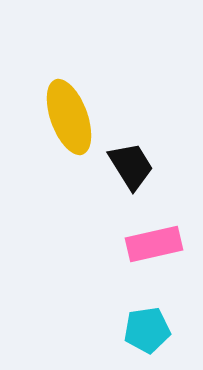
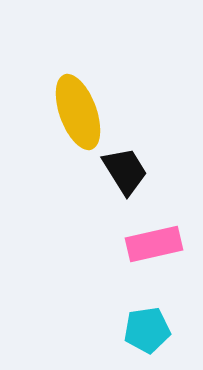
yellow ellipse: moved 9 px right, 5 px up
black trapezoid: moved 6 px left, 5 px down
